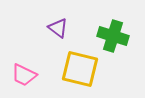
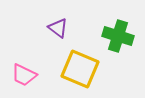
green cross: moved 5 px right
yellow square: rotated 9 degrees clockwise
